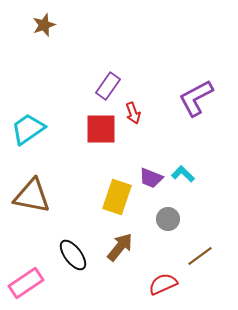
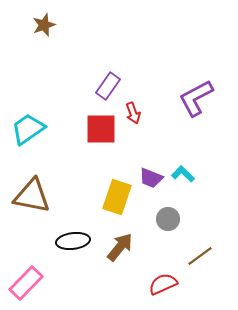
black ellipse: moved 14 px up; rotated 60 degrees counterclockwise
pink rectangle: rotated 12 degrees counterclockwise
